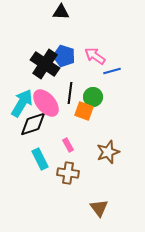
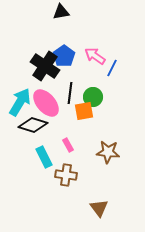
black triangle: rotated 12 degrees counterclockwise
blue pentagon: rotated 20 degrees clockwise
black cross: moved 2 px down
blue line: moved 3 px up; rotated 48 degrees counterclockwise
cyan arrow: moved 2 px left, 1 px up
orange square: rotated 30 degrees counterclockwise
black diamond: moved 1 px down; rotated 36 degrees clockwise
brown star: rotated 25 degrees clockwise
cyan rectangle: moved 4 px right, 2 px up
brown cross: moved 2 px left, 2 px down
